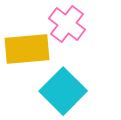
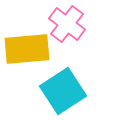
cyan square: rotated 12 degrees clockwise
